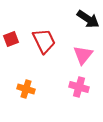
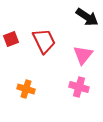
black arrow: moved 1 px left, 2 px up
